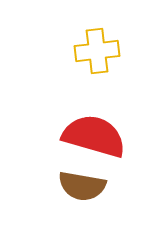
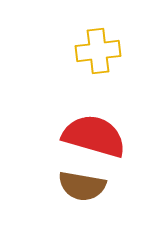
yellow cross: moved 1 px right
